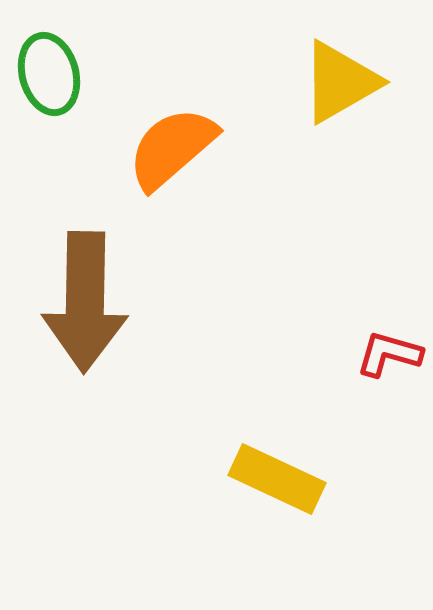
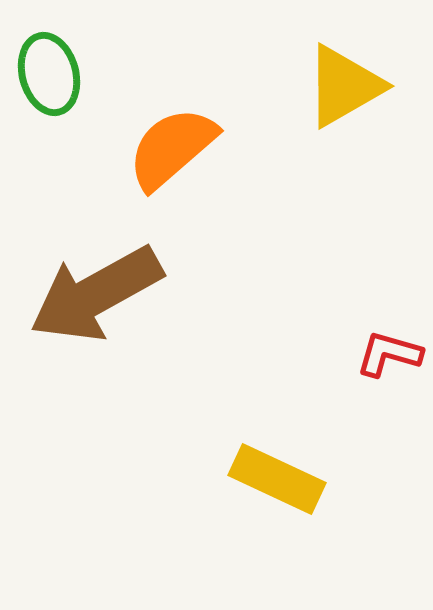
yellow triangle: moved 4 px right, 4 px down
brown arrow: moved 11 px right, 8 px up; rotated 60 degrees clockwise
